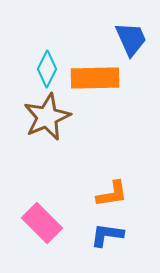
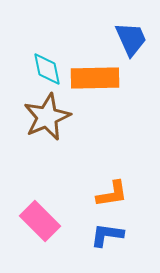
cyan diamond: rotated 39 degrees counterclockwise
pink rectangle: moved 2 px left, 2 px up
